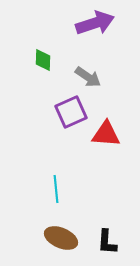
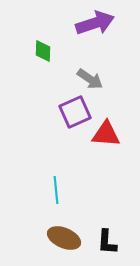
green diamond: moved 9 px up
gray arrow: moved 2 px right, 2 px down
purple square: moved 4 px right
cyan line: moved 1 px down
brown ellipse: moved 3 px right
